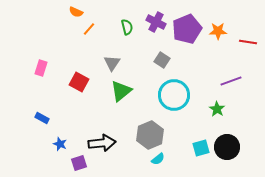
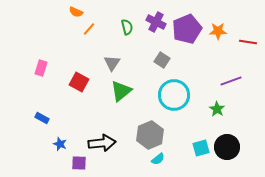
purple square: rotated 21 degrees clockwise
